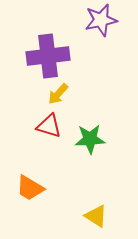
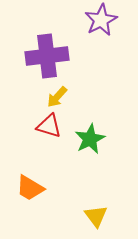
purple star: rotated 16 degrees counterclockwise
purple cross: moved 1 px left
yellow arrow: moved 1 px left, 3 px down
green star: rotated 24 degrees counterclockwise
yellow triangle: rotated 20 degrees clockwise
